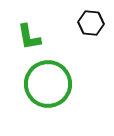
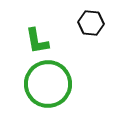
green L-shape: moved 8 px right, 4 px down
